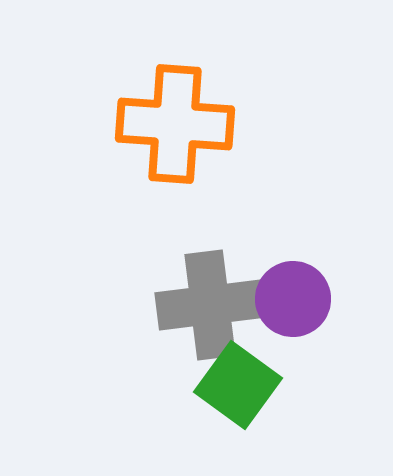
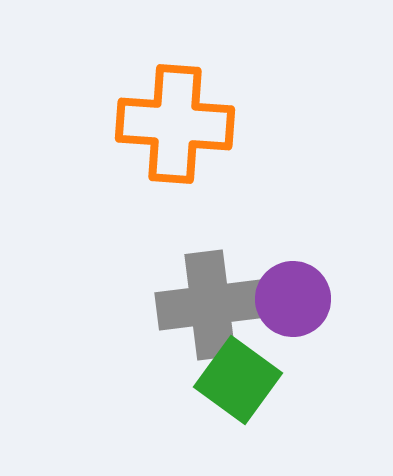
green square: moved 5 px up
